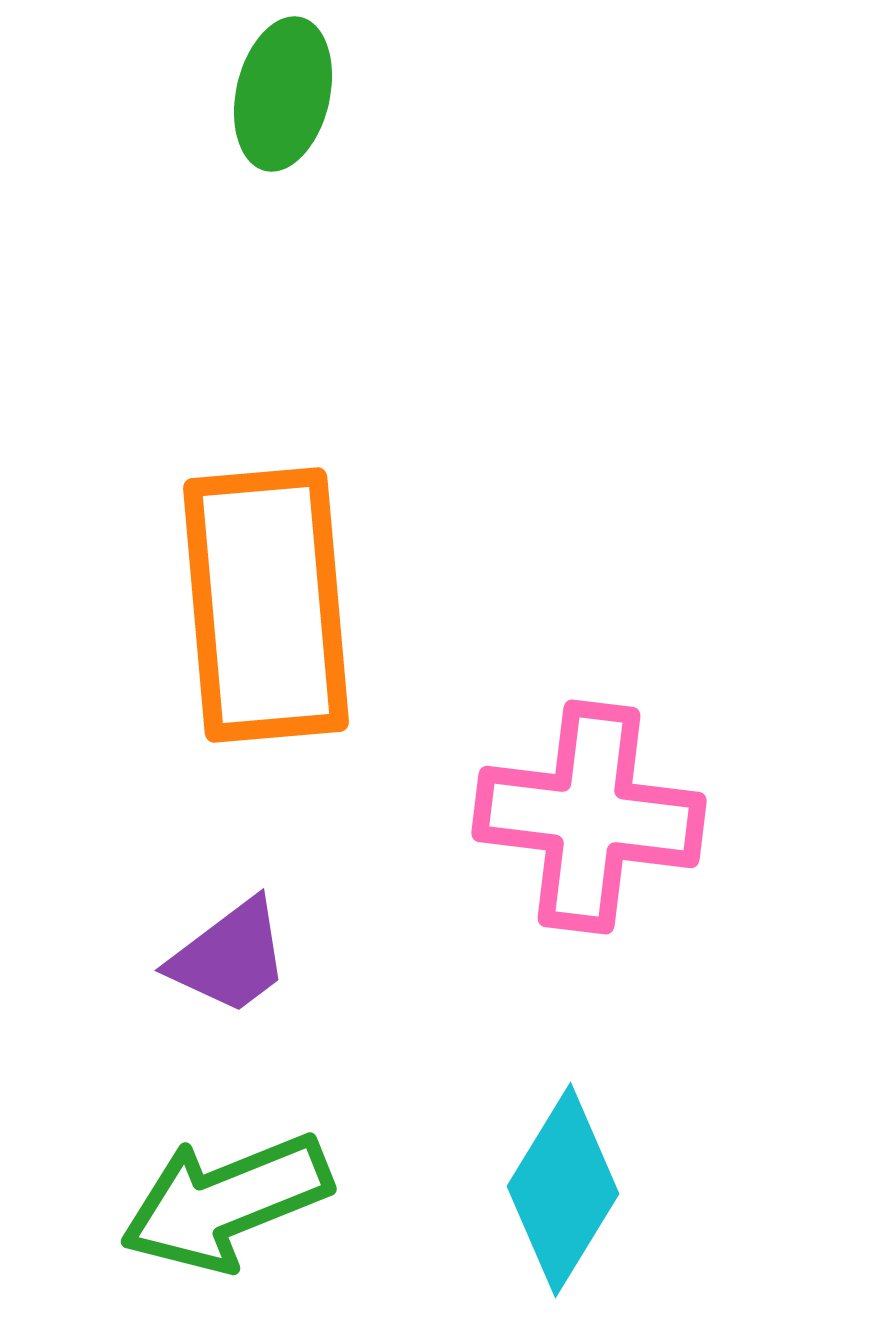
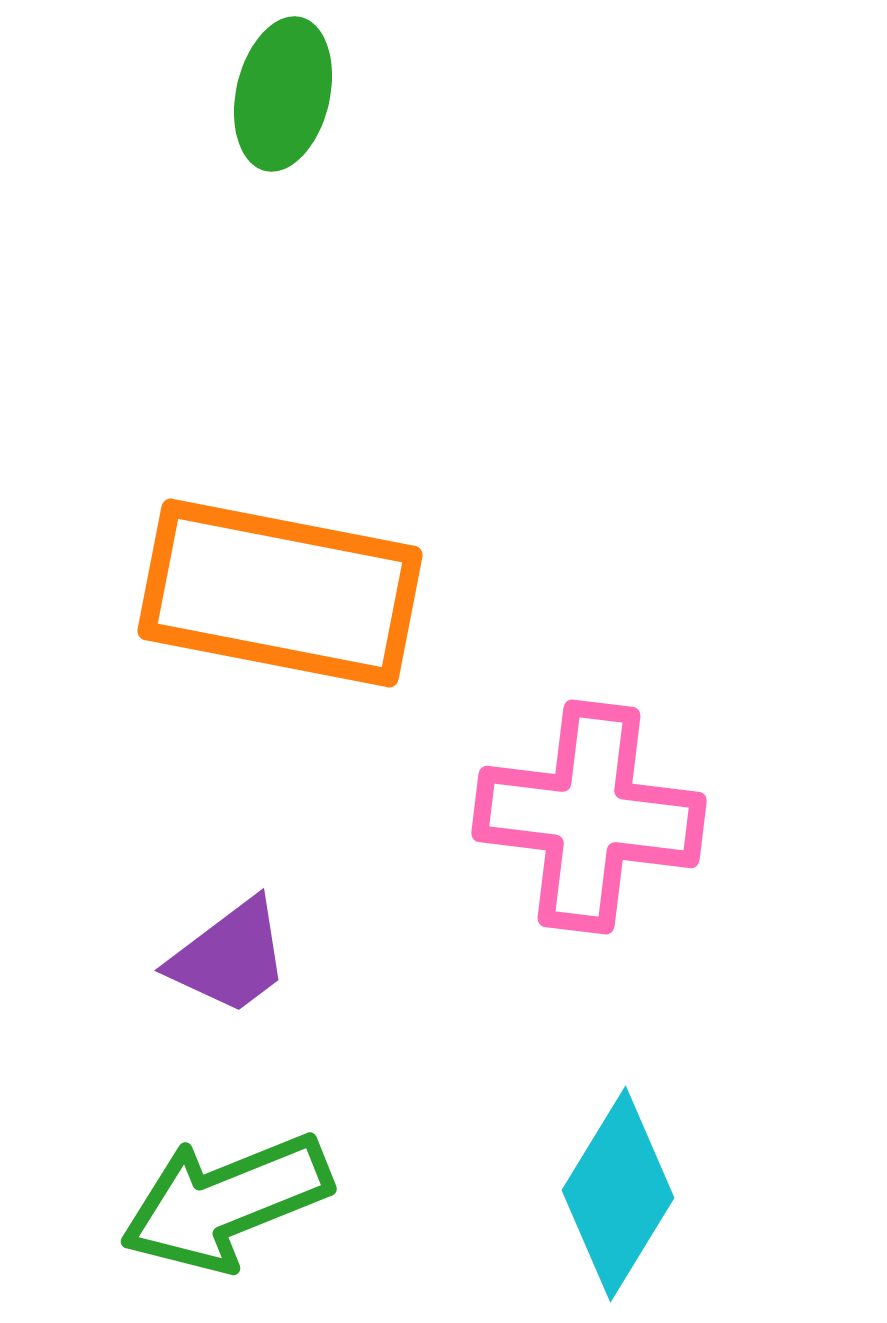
orange rectangle: moved 14 px right, 12 px up; rotated 74 degrees counterclockwise
cyan diamond: moved 55 px right, 4 px down
